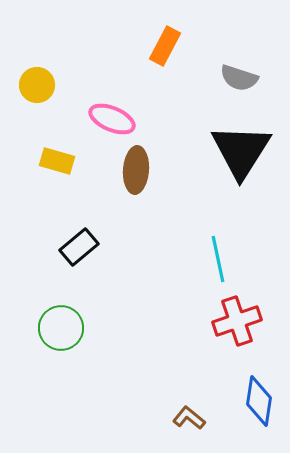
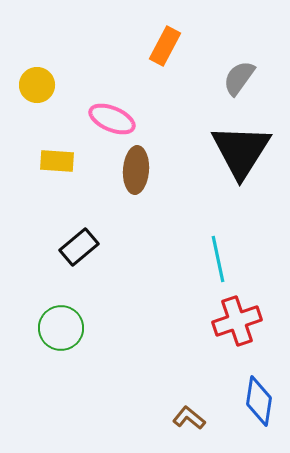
gray semicircle: rotated 108 degrees clockwise
yellow rectangle: rotated 12 degrees counterclockwise
